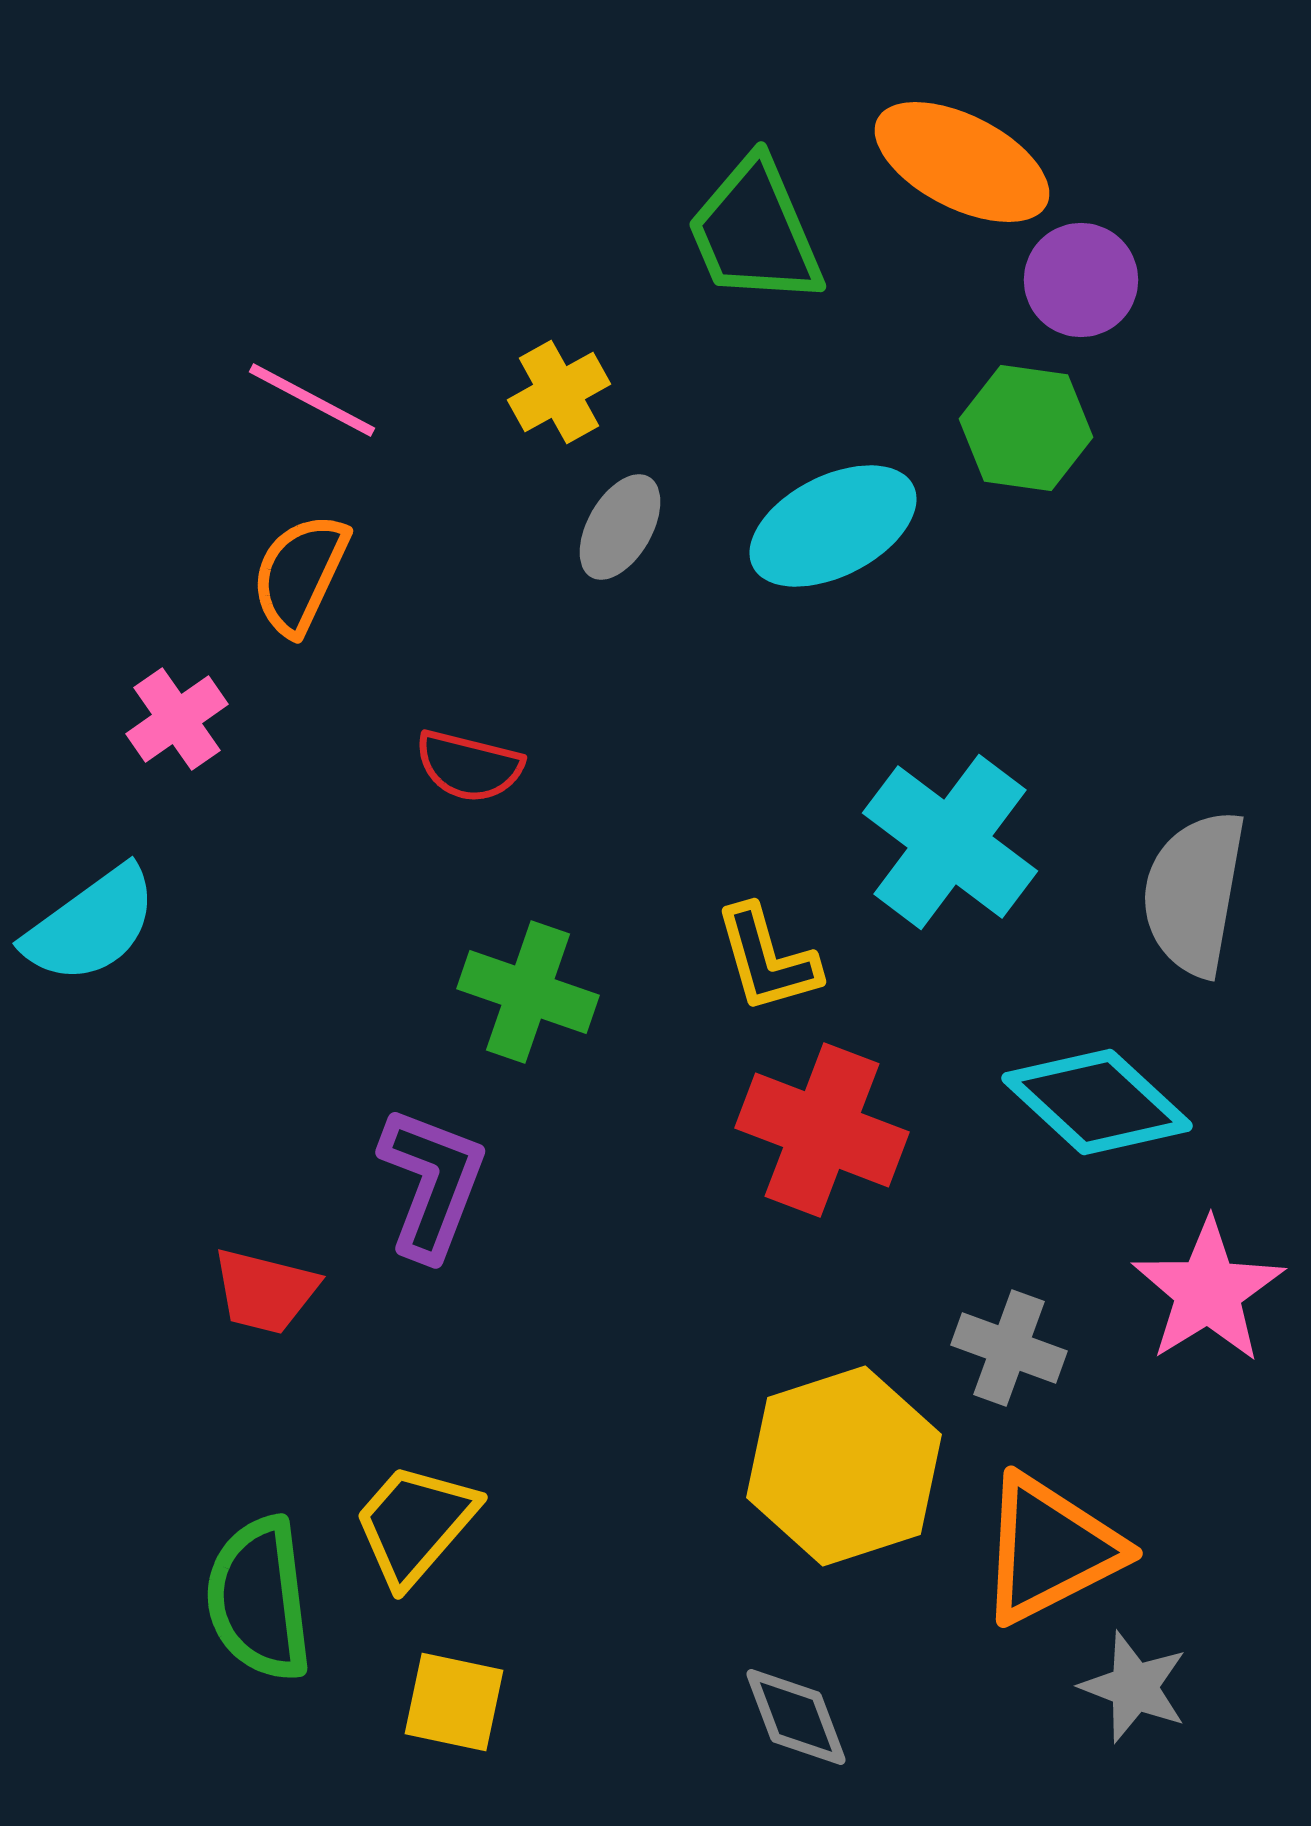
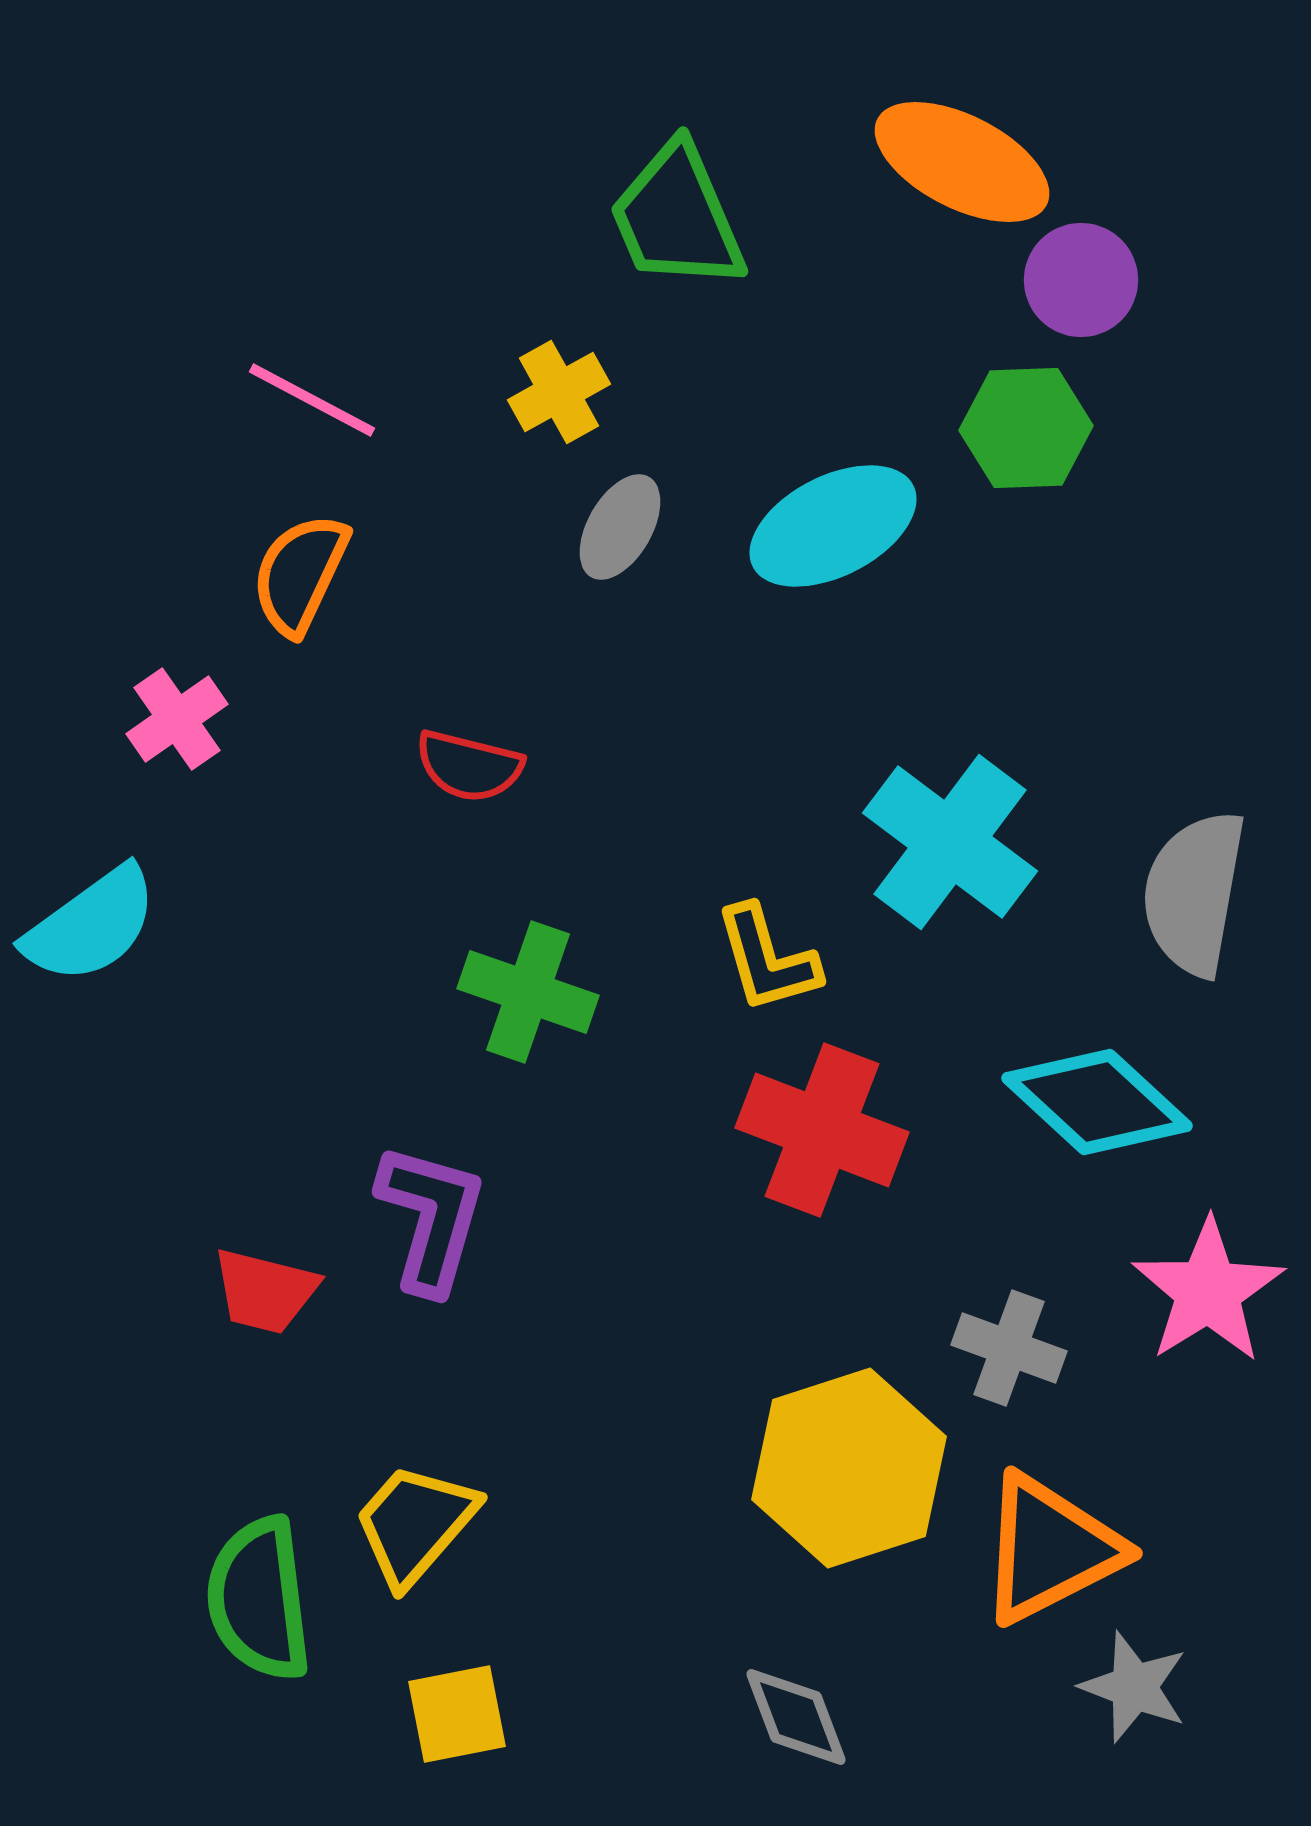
green trapezoid: moved 78 px left, 15 px up
green hexagon: rotated 10 degrees counterclockwise
purple L-shape: moved 1 px left, 35 px down; rotated 5 degrees counterclockwise
yellow hexagon: moved 5 px right, 2 px down
yellow square: moved 3 px right, 12 px down; rotated 23 degrees counterclockwise
